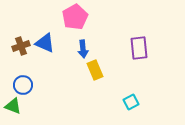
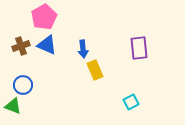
pink pentagon: moved 31 px left
blue triangle: moved 2 px right, 2 px down
